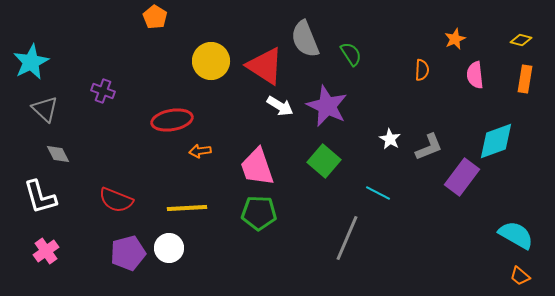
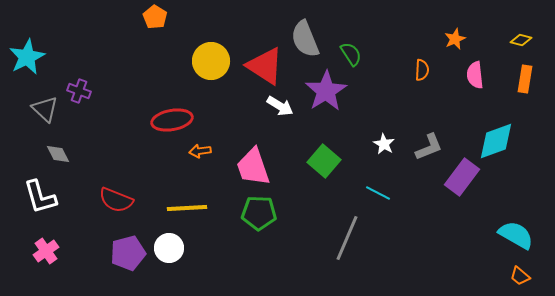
cyan star: moved 4 px left, 5 px up
purple cross: moved 24 px left
purple star: moved 1 px left, 15 px up; rotated 15 degrees clockwise
white star: moved 6 px left, 5 px down
pink trapezoid: moved 4 px left
